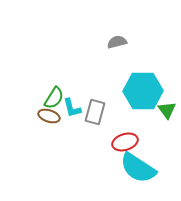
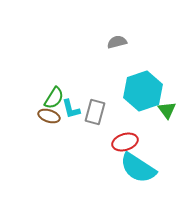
cyan hexagon: rotated 18 degrees counterclockwise
cyan L-shape: moved 1 px left, 1 px down
